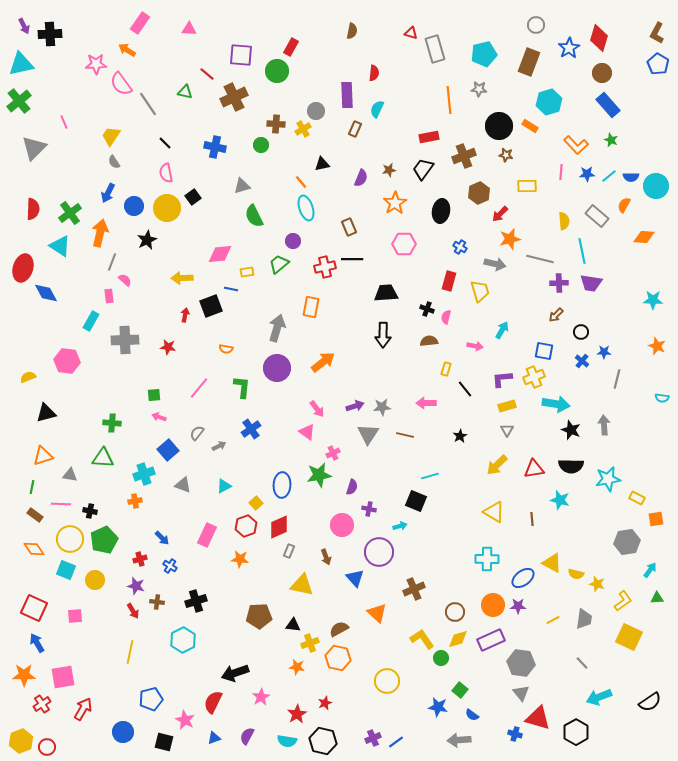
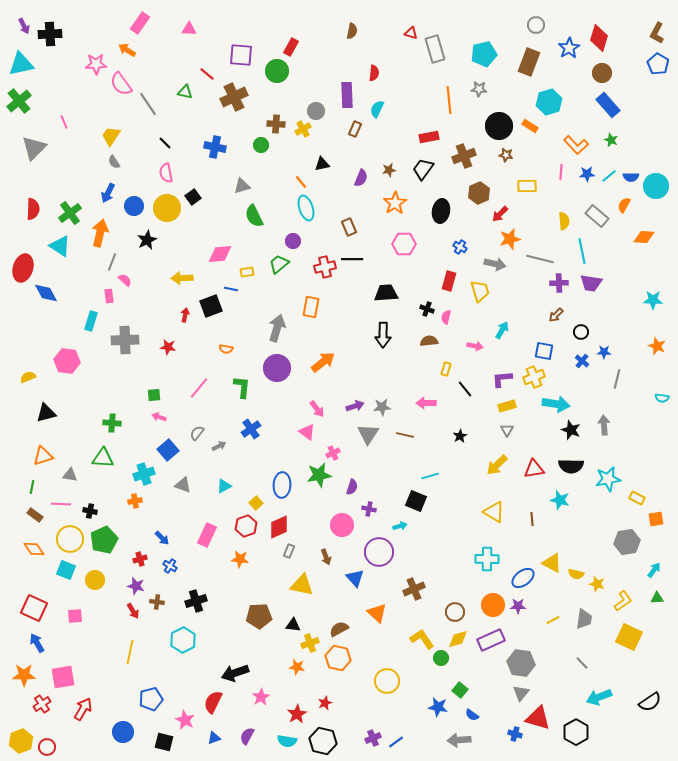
cyan rectangle at (91, 321): rotated 12 degrees counterclockwise
cyan arrow at (650, 570): moved 4 px right
gray triangle at (521, 693): rotated 18 degrees clockwise
